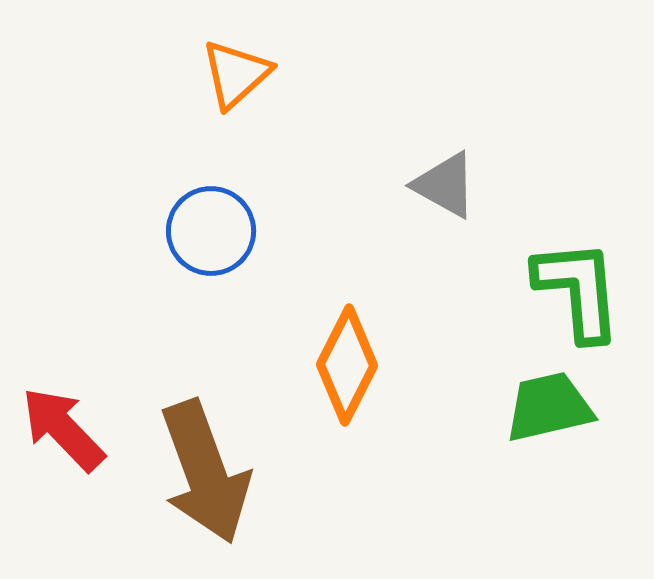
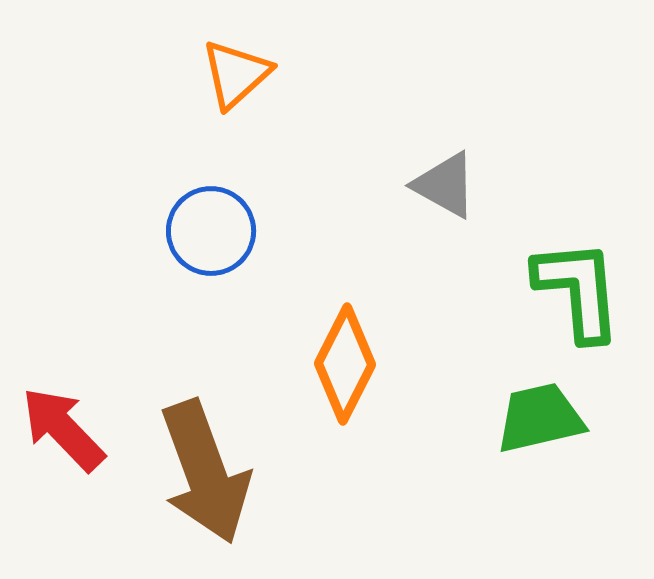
orange diamond: moved 2 px left, 1 px up
green trapezoid: moved 9 px left, 11 px down
